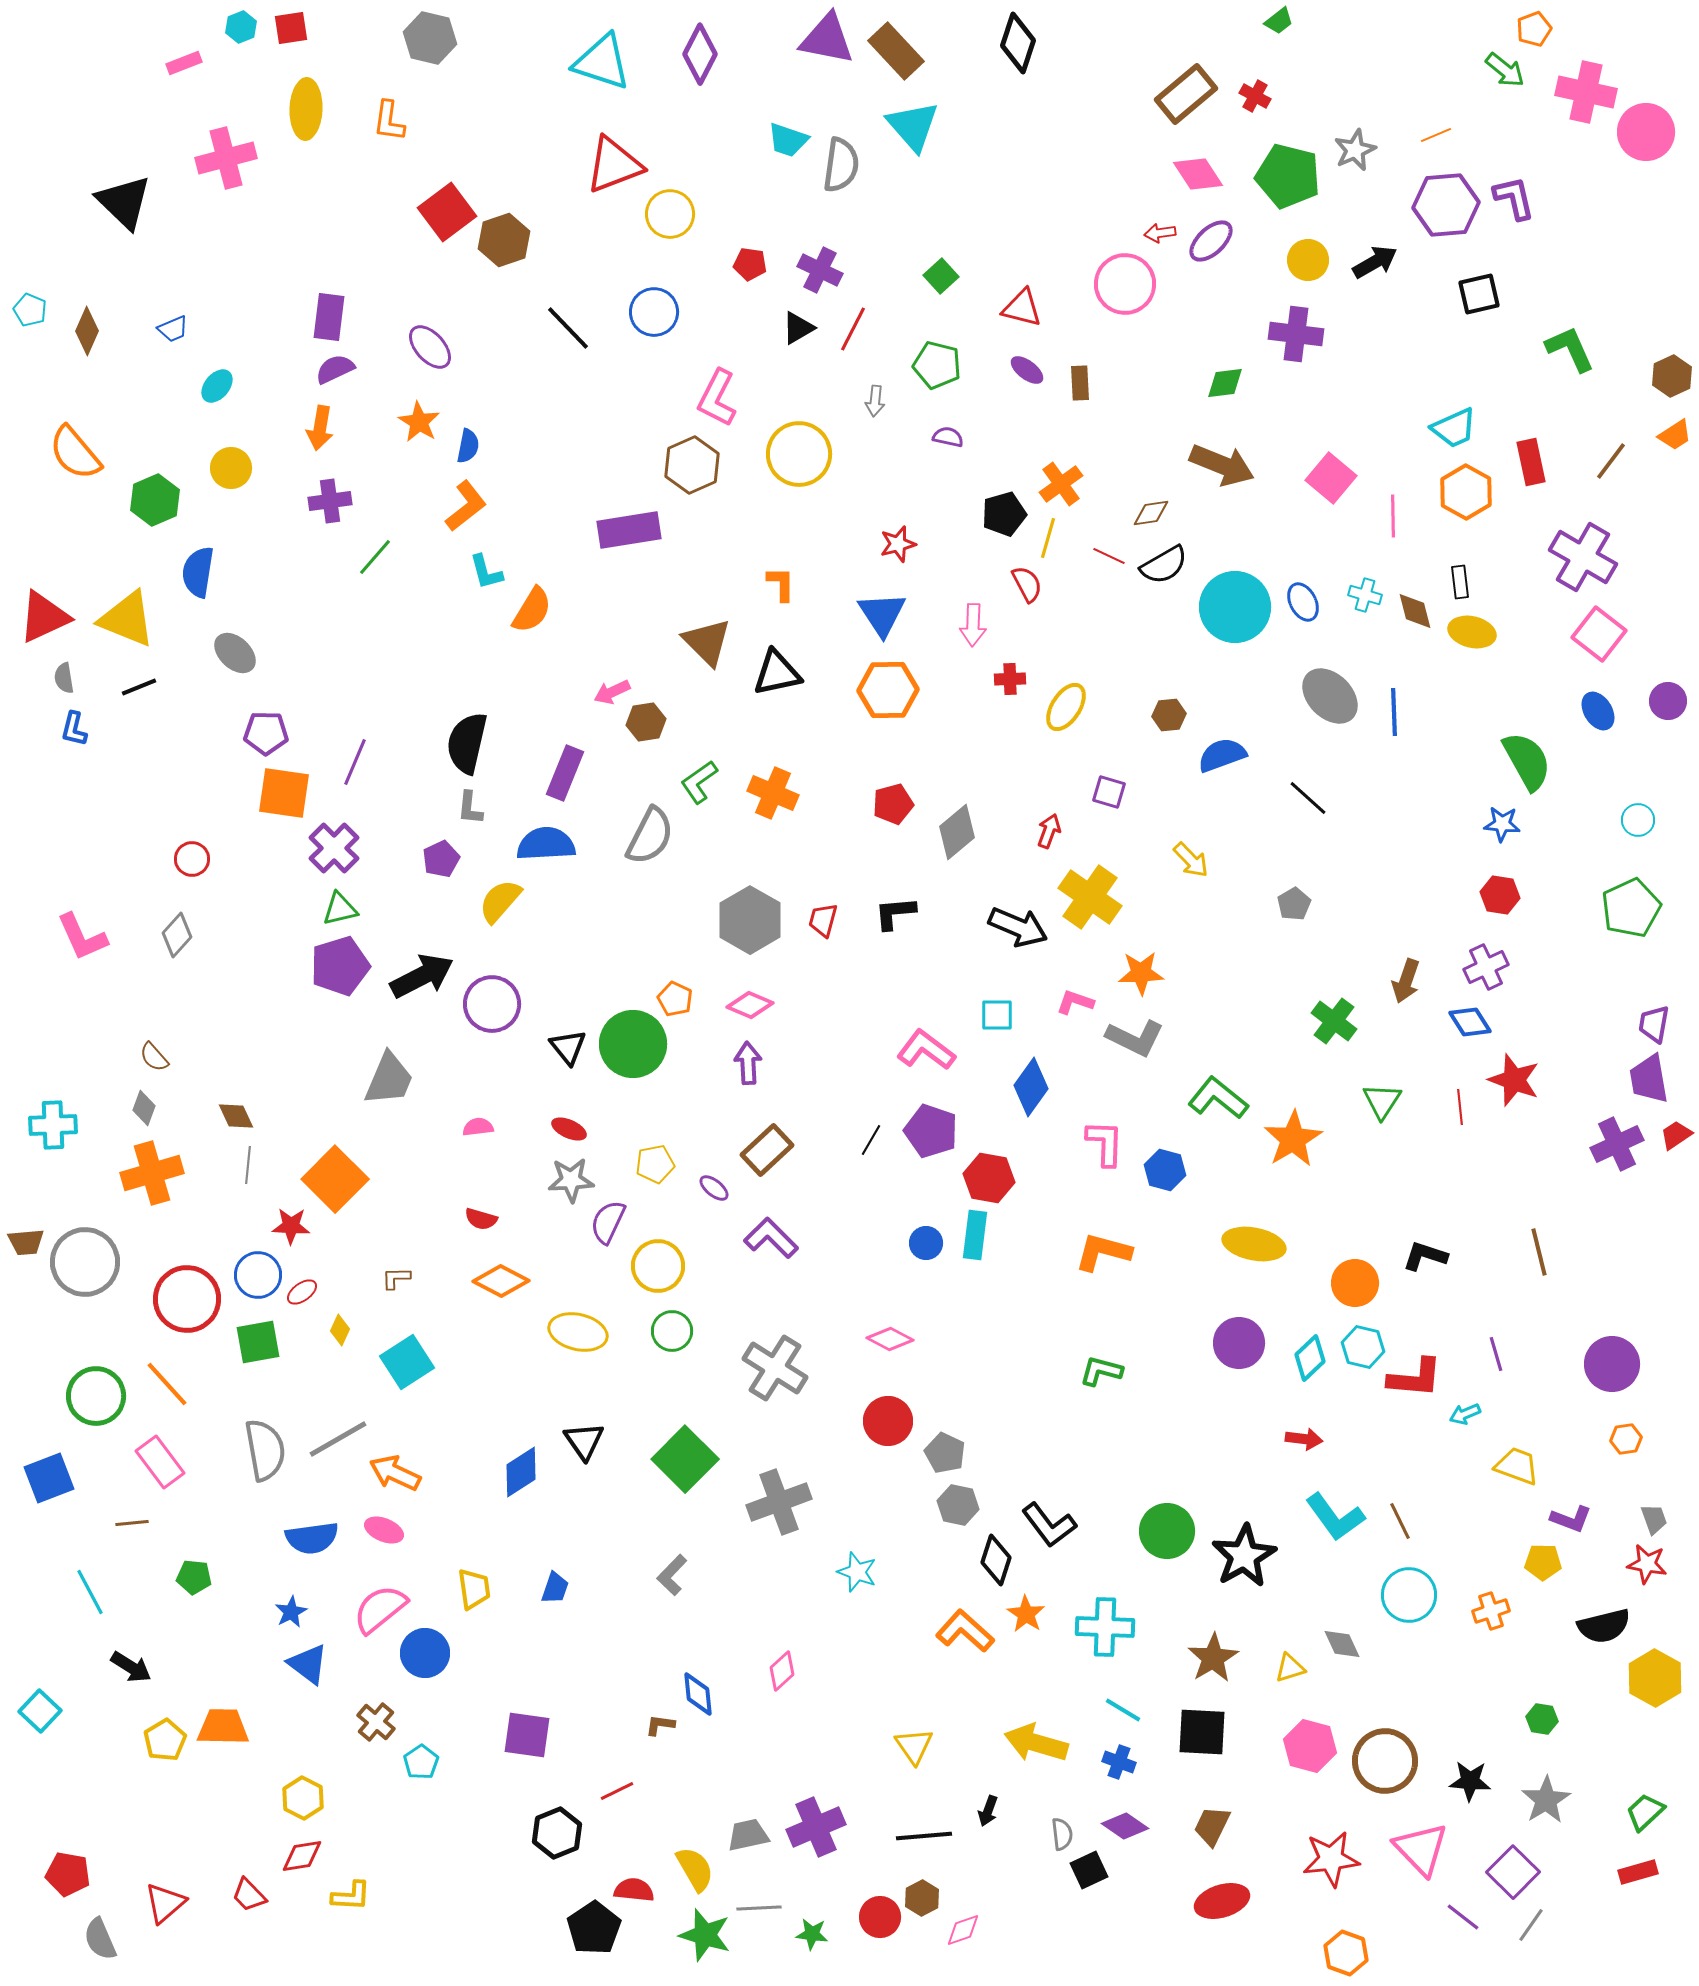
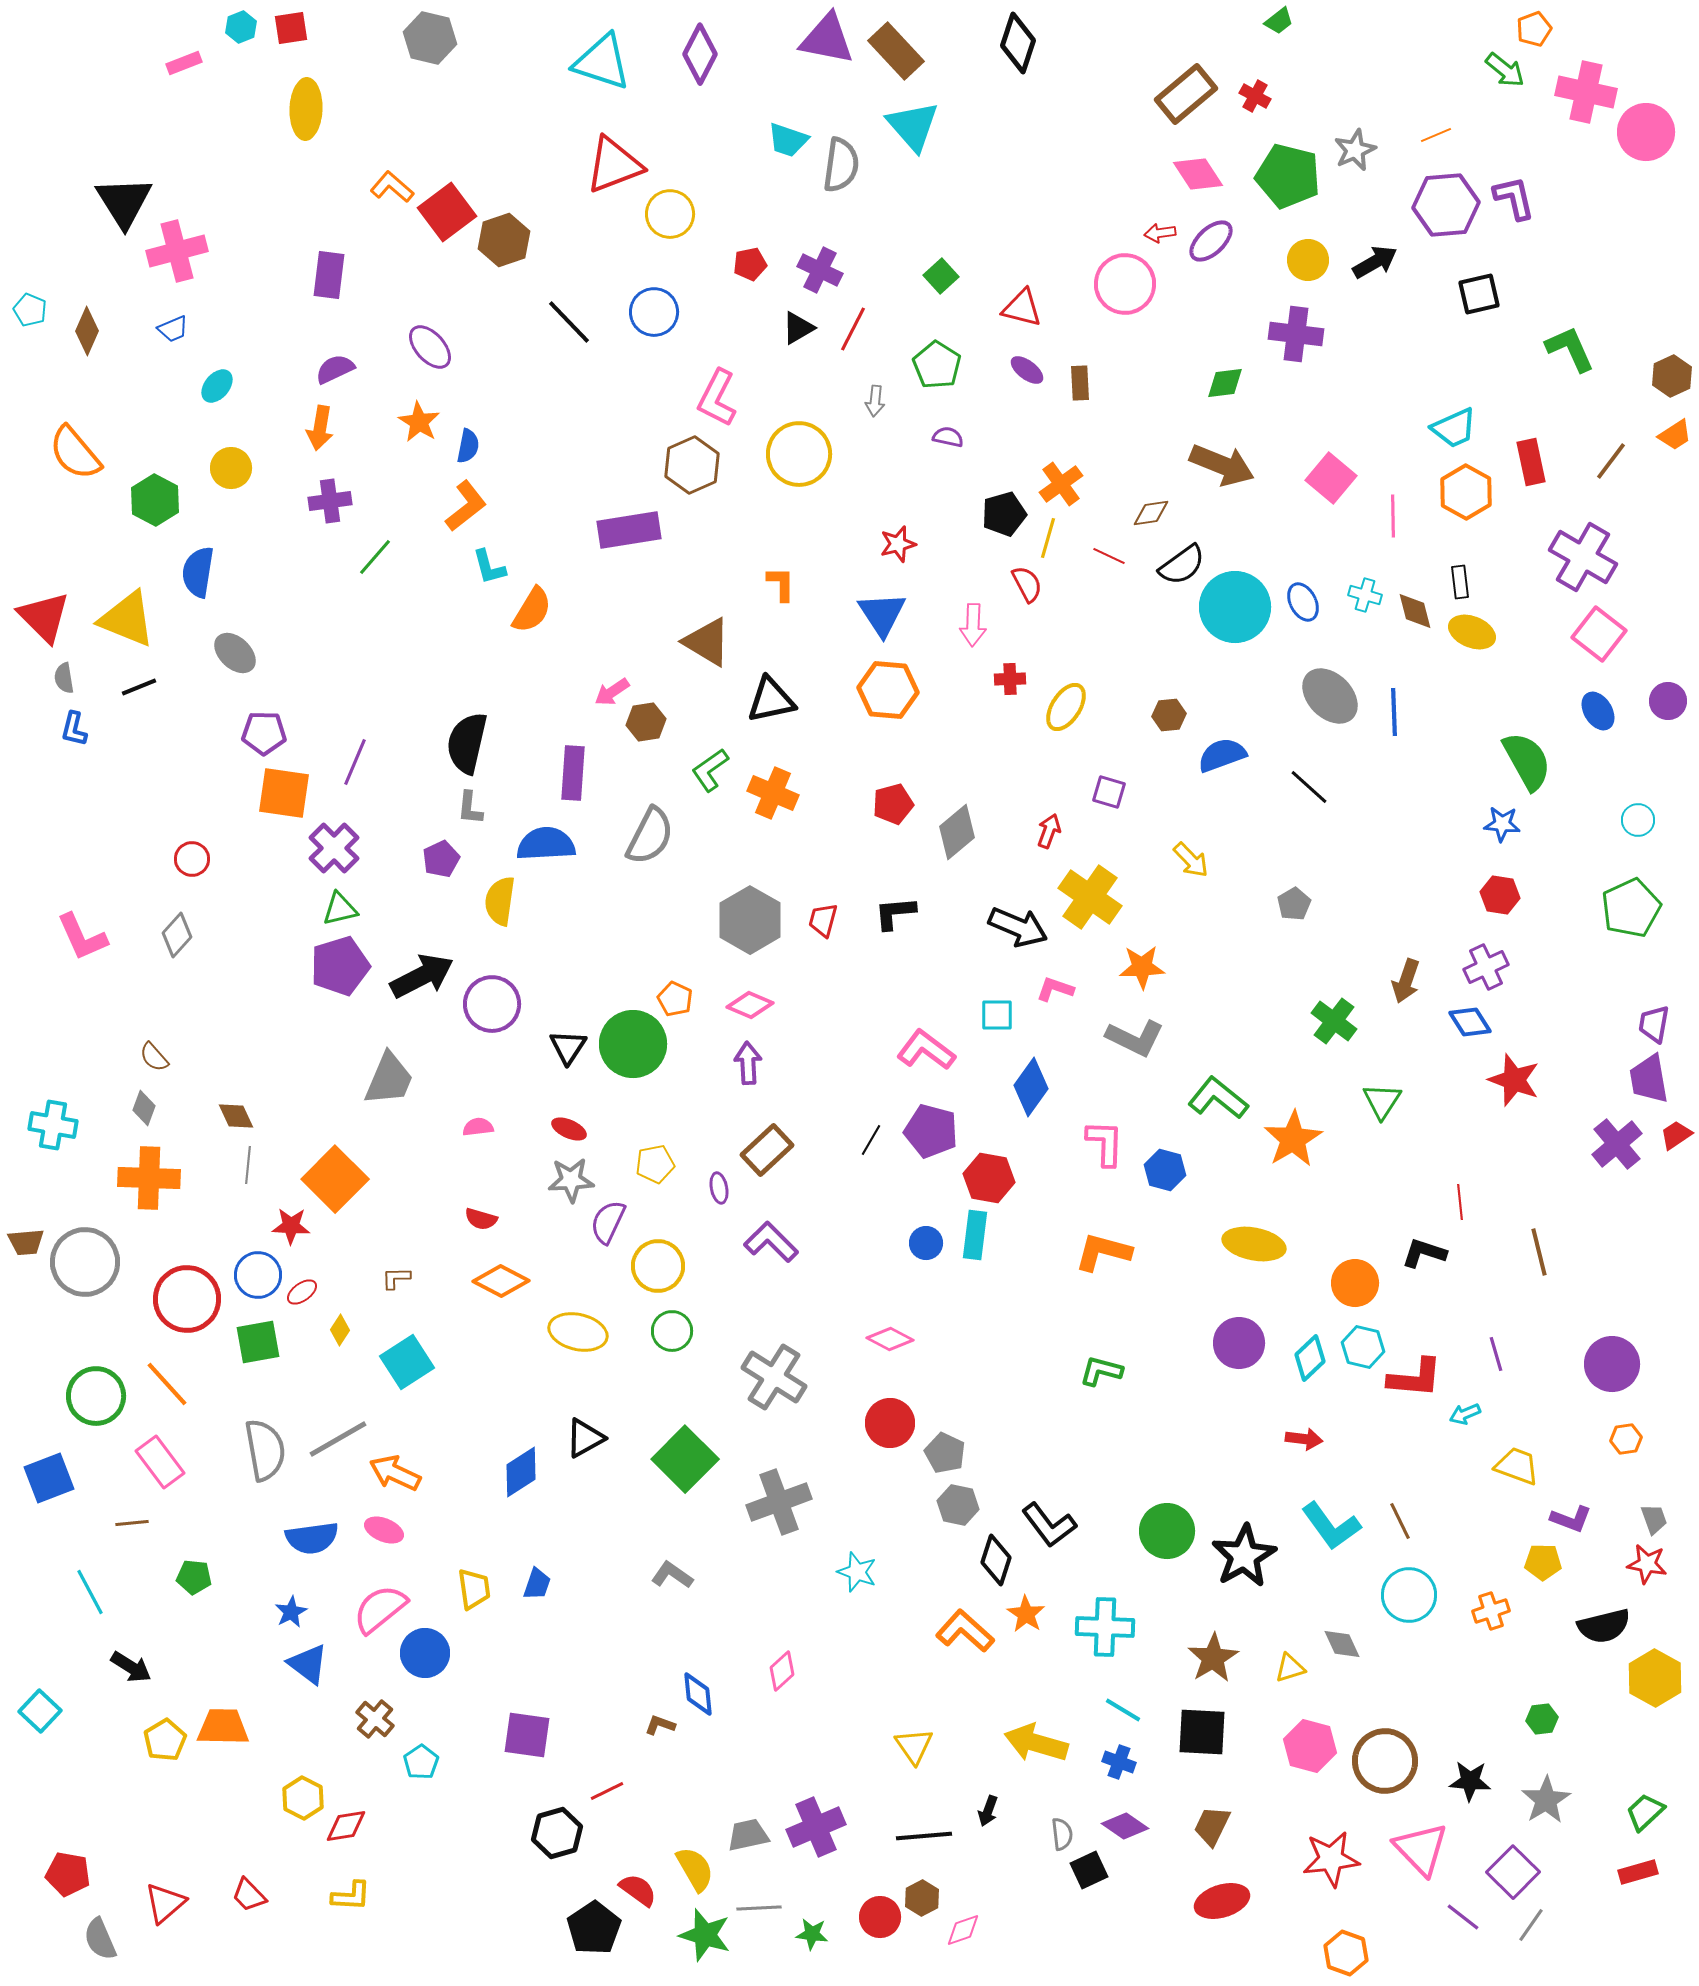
orange L-shape at (389, 121): moved 3 px right, 66 px down; rotated 123 degrees clockwise
pink cross at (226, 158): moved 49 px left, 93 px down
black triangle at (124, 202): rotated 14 degrees clockwise
red pentagon at (750, 264): rotated 20 degrees counterclockwise
purple rectangle at (329, 317): moved 42 px up
black line at (568, 328): moved 1 px right, 6 px up
green pentagon at (937, 365): rotated 18 degrees clockwise
green hexagon at (155, 500): rotated 9 degrees counterclockwise
black semicircle at (1164, 565): moved 18 px right; rotated 6 degrees counterclockwise
cyan L-shape at (486, 572): moved 3 px right, 5 px up
red triangle at (44, 617): rotated 50 degrees counterclockwise
yellow ellipse at (1472, 632): rotated 9 degrees clockwise
brown triangle at (707, 642): rotated 14 degrees counterclockwise
black triangle at (777, 673): moved 6 px left, 27 px down
orange hexagon at (888, 690): rotated 6 degrees clockwise
pink arrow at (612, 692): rotated 9 degrees counterclockwise
purple pentagon at (266, 733): moved 2 px left
purple rectangle at (565, 773): moved 8 px right; rotated 18 degrees counterclockwise
green L-shape at (699, 782): moved 11 px right, 12 px up
black line at (1308, 798): moved 1 px right, 11 px up
yellow semicircle at (500, 901): rotated 33 degrees counterclockwise
orange star at (1141, 973): moved 1 px right, 6 px up
pink L-shape at (1075, 1002): moved 20 px left, 13 px up
black triangle at (568, 1047): rotated 12 degrees clockwise
red line at (1460, 1107): moved 95 px down
cyan cross at (53, 1125): rotated 12 degrees clockwise
purple pentagon at (931, 1131): rotated 4 degrees counterclockwise
purple cross at (1617, 1144): rotated 15 degrees counterclockwise
orange cross at (152, 1173): moved 3 px left, 5 px down; rotated 18 degrees clockwise
purple ellipse at (714, 1188): moved 5 px right; rotated 40 degrees clockwise
purple L-shape at (771, 1238): moved 4 px down
black L-shape at (1425, 1256): moved 1 px left, 3 px up
yellow diamond at (340, 1330): rotated 8 degrees clockwise
gray cross at (775, 1368): moved 1 px left, 9 px down
red circle at (888, 1421): moved 2 px right, 2 px down
black triangle at (584, 1441): moved 1 px right, 3 px up; rotated 36 degrees clockwise
cyan L-shape at (1335, 1517): moved 4 px left, 9 px down
gray L-shape at (672, 1575): rotated 81 degrees clockwise
blue trapezoid at (555, 1588): moved 18 px left, 4 px up
green hexagon at (1542, 1719): rotated 16 degrees counterclockwise
brown cross at (376, 1722): moved 1 px left, 3 px up
brown L-shape at (660, 1725): rotated 12 degrees clockwise
red line at (617, 1791): moved 10 px left
black hexagon at (557, 1833): rotated 6 degrees clockwise
red diamond at (302, 1856): moved 44 px right, 30 px up
red semicircle at (634, 1890): moved 4 px right; rotated 30 degrees clockwise
